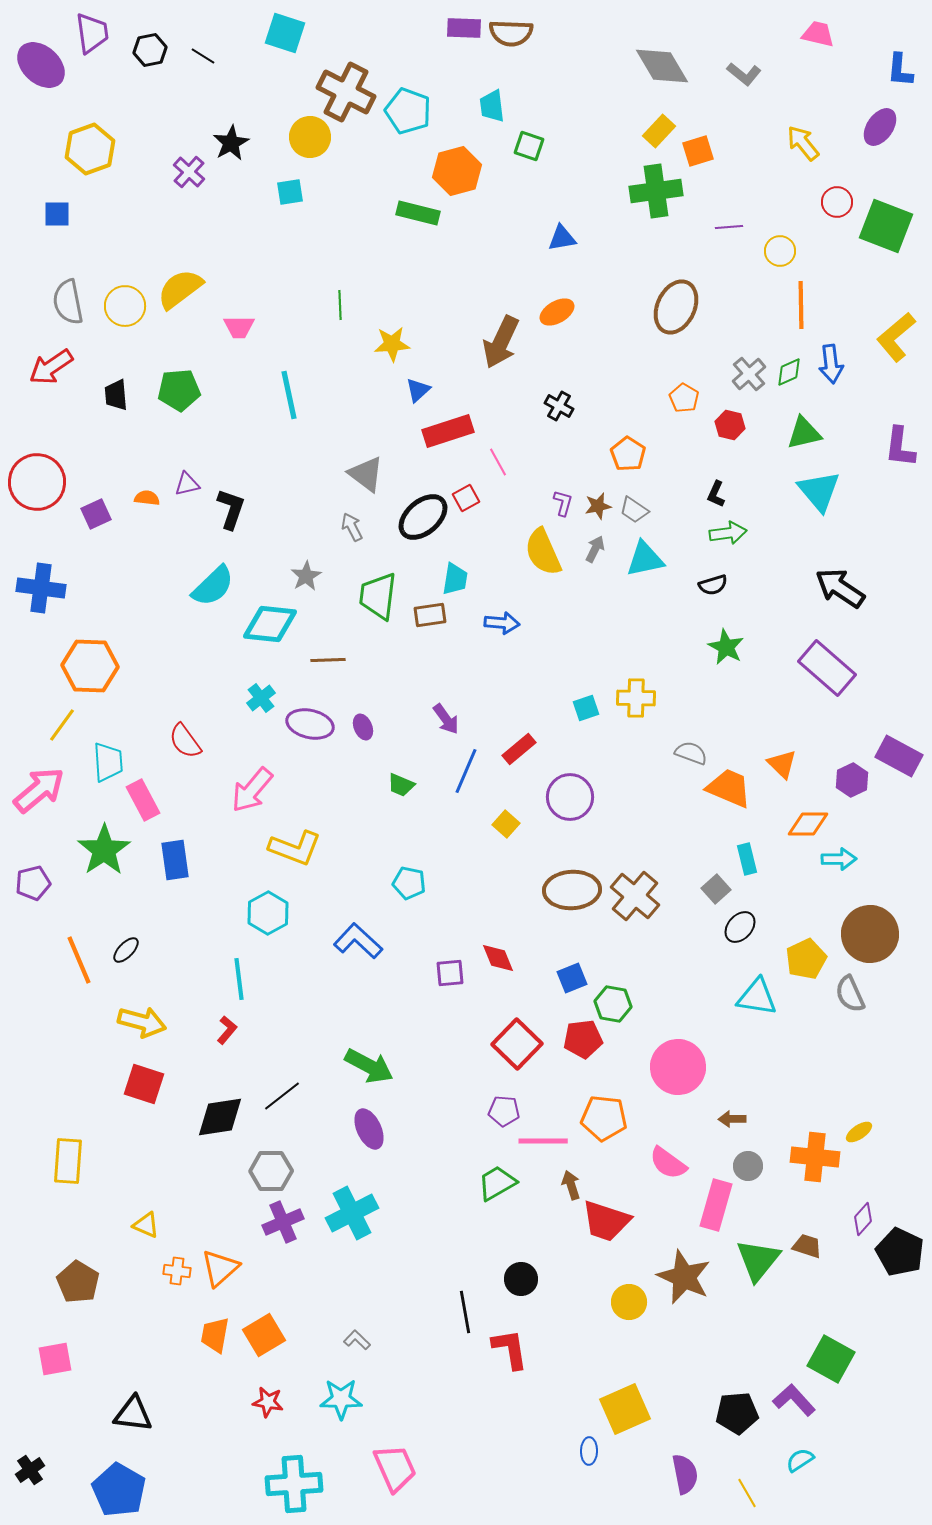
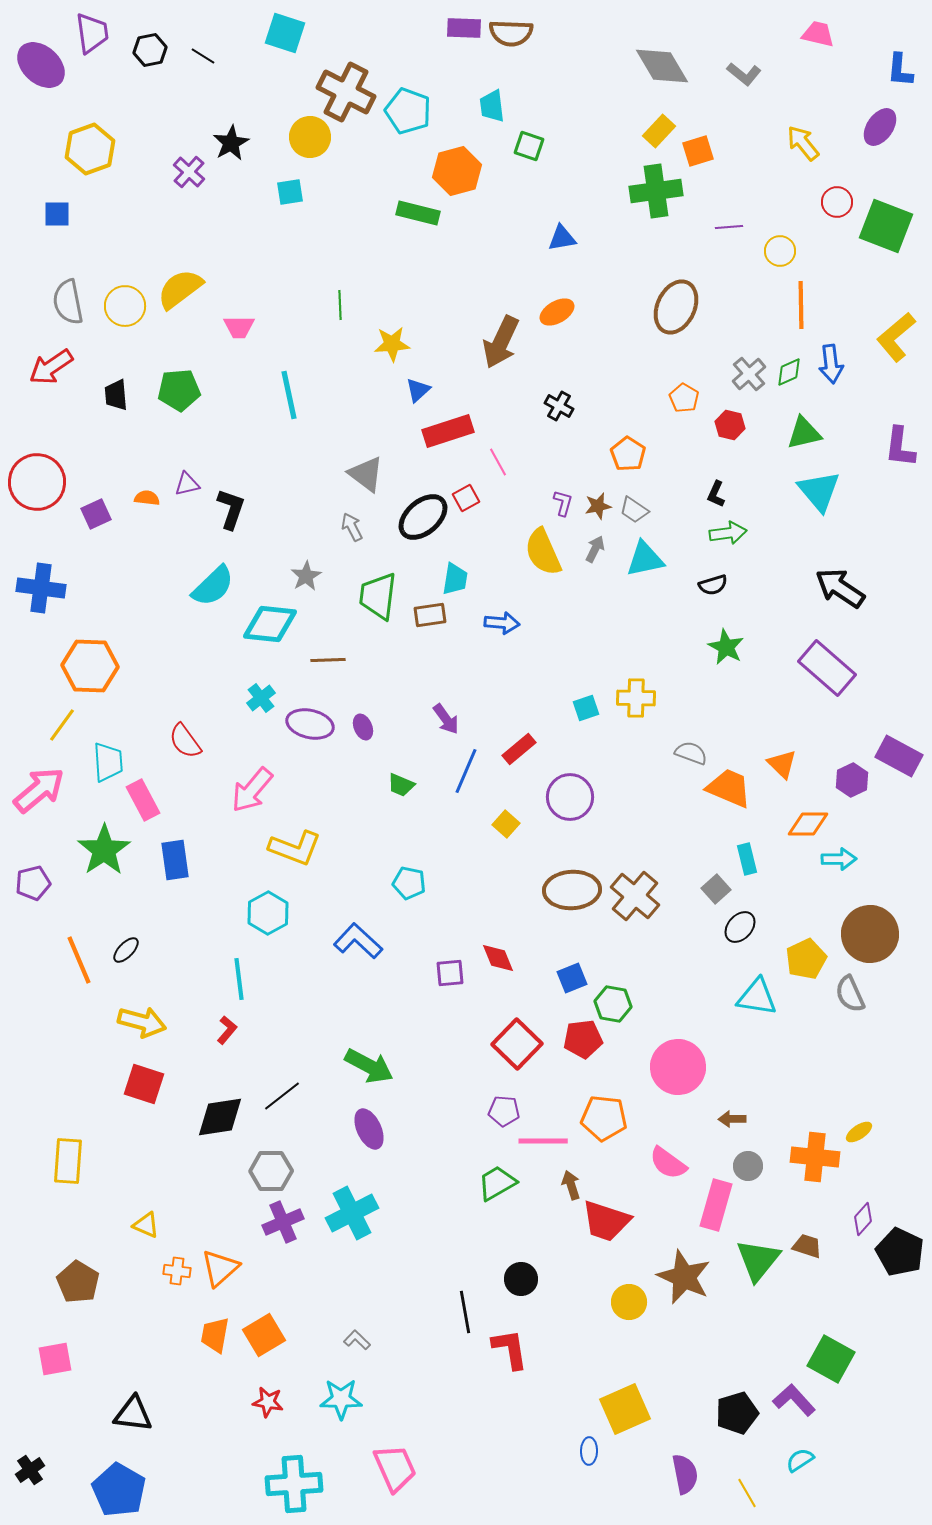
black pentagon at (737, 1413): rotated 12 degrees counterclockwise
